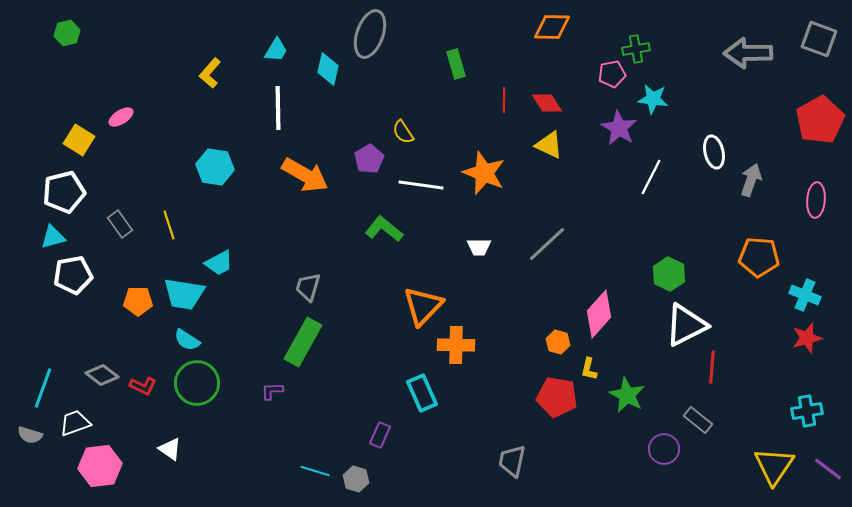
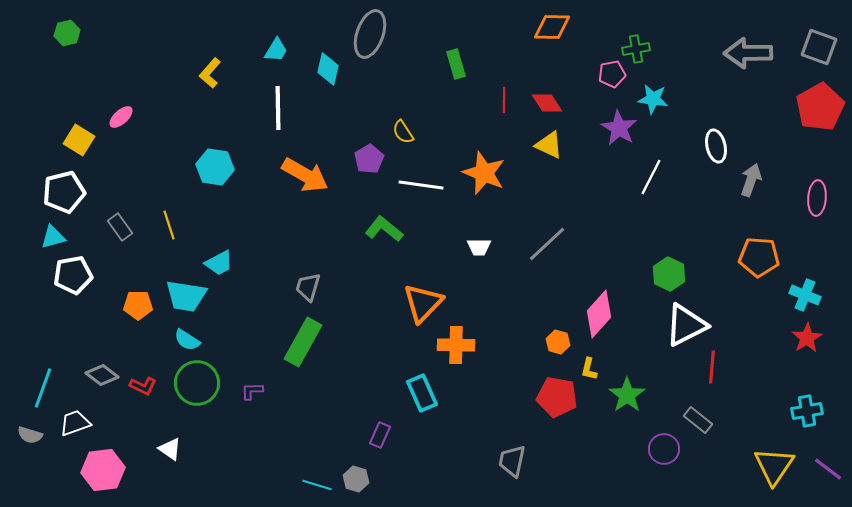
gray square at (819, 39): moved 8 px down
pink ellipse at (121, 117): rotated 10 degrees counterclockwise
red pentagon at (820, 120): moved 13 px up
white ellipse at (714, 152): moved 2 px right, 6 px up
pink ellipse at (816, 200): moved 1 px right, 2 px up
gray rectangle at (120, 224): moved 3 px down
cyan trapezoid at (184, 294): moved 2 px right, 2 px down
orange pentagon at (138, 301): moved 4 px down
orange triangle at (423, 306): moved 3 px up
red star at (807, 338): rotated 16 degrees counterclockwise
purple L-shape at (272, 391): moved 20 px left
green star at (627, 395): rotated 9 degrees clockwise
pink hexagon at (100, 466): moved 3 px right, 4 px down
cyan line at (315, 471): moved 2 px right, 14 px down
